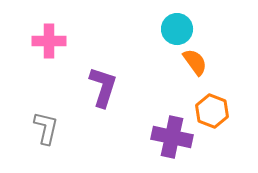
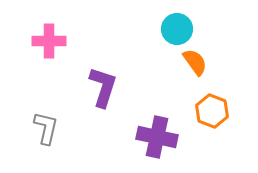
purple cross: moved 15 px left
